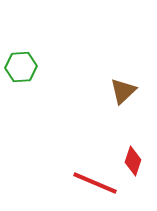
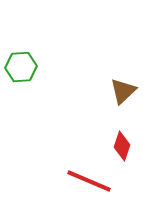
red diamond: moved 11 px left, 15 px up
red line: moved 6 px left, 2 px up
